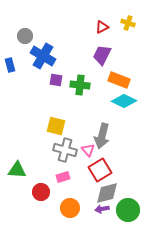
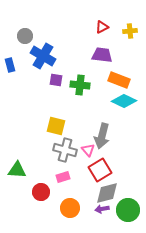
yellow cross: moved 2 px right, 8 px down; rotated 24 degrees counterclockwise
purple trapezoid: rotated 70 degrees clockwise
